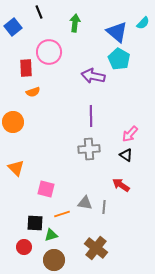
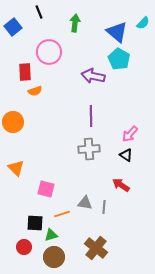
red rectangle: moved 1 px left, 4 px down
orange semicircle: moved 2 px right, 1 px up
brown circle: moved 3 px up
